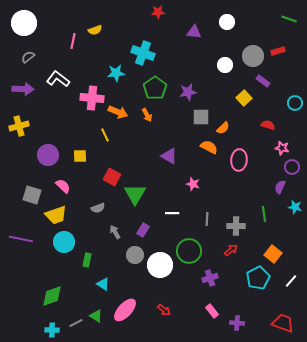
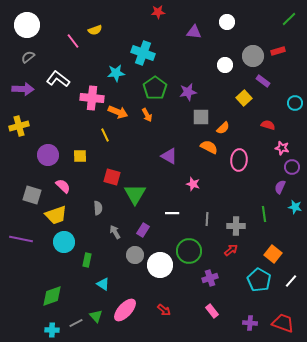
green line at (289, 19): rotated 63 degrees counterclockwise
white circle at (24, 23): moved 3 px right, 2 px down
pink line at (73, 41): rotated 49 degrees counterclockwise
red square at (112, 177): rotated 12 degrees counterclockwise
gray semicircle at (98, 208): rotated 72 degrees counterclockwise
cyan pentagon at (258, 278): moved 1 px right, 2 px down; rotated 15 degrees counterclockwise
green triangle at (96, 316): rotated 16 degrees clockwise
purple cross at (237, 323): moved 13 px right
